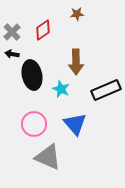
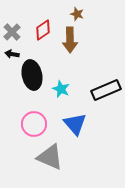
brown star: rotated 24 degrees clockwise
brown arrow: moved 6 px left, 22 px up
gray triangle: moved 2 px right
